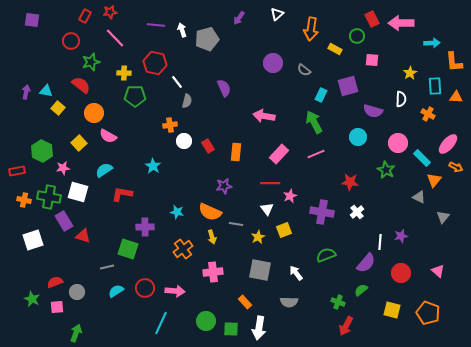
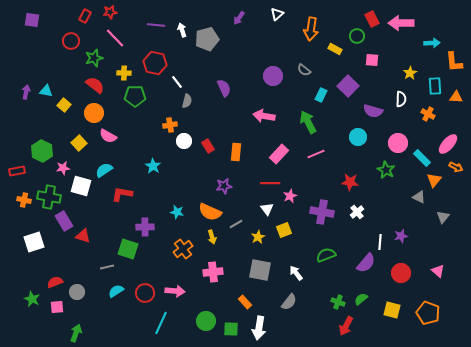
green star at (91, 62): moved 3 px right, 4 px up
purple circle at (273, 63): moved 13 px down
red semicircle at (81, 85): moved 14 px right
purple square at (348, 86): rotated 30 degrees counterclockwise
yellow square at (58, 108): moved 6 px right, 3 px up
green arrow at (314, 122): moved 6 px left
white square at (78, 192): moved 3 px right, 6 px up
gray line at (236, 224): rotated 40 degrees counterclockwise
white square at (33, 240): moved 1 px right, 2 px down
red circle at (145, 288): moved 5 px down
green semicircle at (361, 290): moved 9 px down
gray semicircle at (289, 302): rotated 54 degrees counterclockwise
